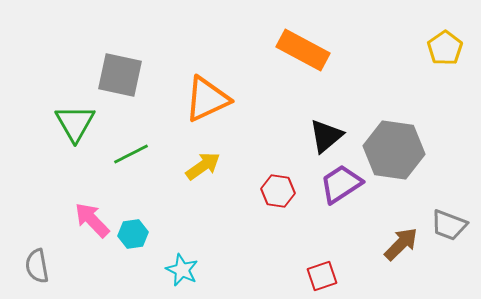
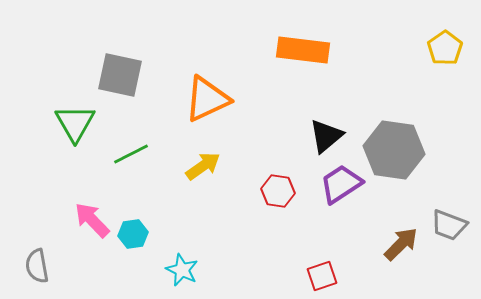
orange rectangle: rotated 21 degrees counterclockwise
